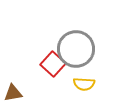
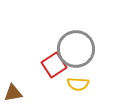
red square: moved 1 px right, 1 px down; rotated 15 degrees clockwise
yellow semicircle: moved 6 px left
